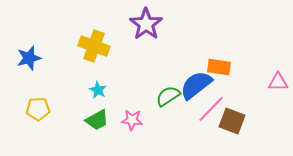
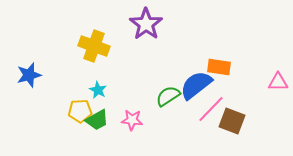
blue star: moved 17 px down
yellow pentagon: moved 42 px right, 2 px down
